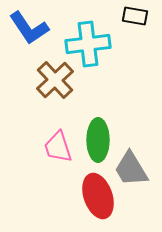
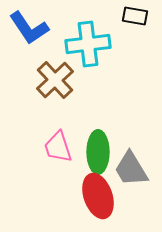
green ellipse: moved 12 px down
